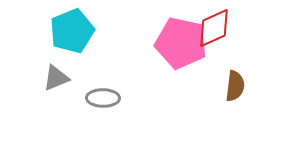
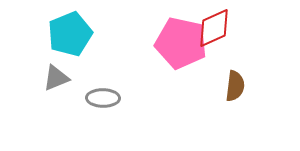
cyan pentagon: moved 2 px left, 3 px down
